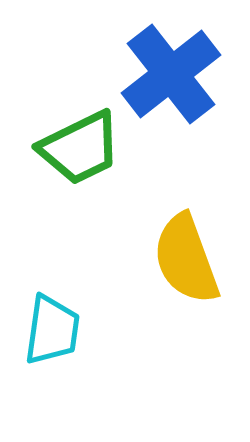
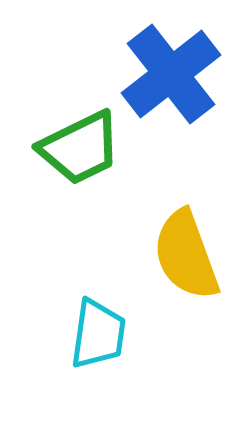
yellow semicircle: moved 4 px up
cyan trapezoid: moved 46 px right, 4 px down
